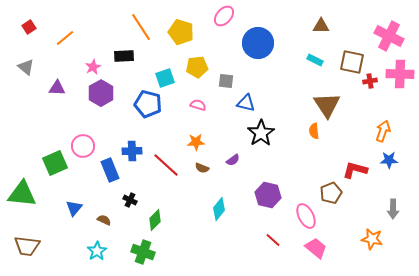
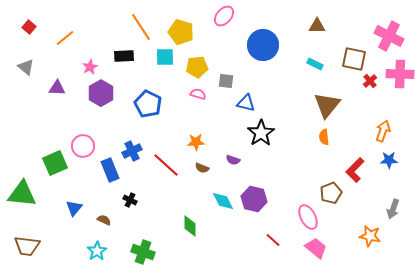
brown triangle at (321, 26): moved 4 px left
red square at (29, 27): rotated 16 degrees counterclockwise
blue circle at (258, 43): moved 5 px right, 2 px down
cyan rectangle at (315, 60): moved 4 px down
brown square at (352, 62): moved 2 px right, 3 px up
pink star at (93, 67): moved 3 px left
cyan square at (165, 78): moved 21 px up; rotated 18 degrees clockwise
red cross at (370, 81): rotated 32 degrees counterclockwise
blue pentagon at (148, 104): rotated 12 degrees clockwise
pink semicircle at (198, 105): moved 11 px up
brown triangle at (327, 105): rotated 12 degrees clockwise
orange semicircle at (314, 131): moved 10 px right, 6 px down
blue cross at (132, 151): rotated 24 degrees counterclockwise
purple semicircle at (233, 160): rotated 56 degrees clockwise
red L-shape at (355, 170): rotated 60 degrees counterclockwise
purple hexagon at (268, 195): moved 14 px left, 4 px down
cyan diamond at (219, 209): moved 4 px right, 8 px up; rotated 65 degrees counterclockwise
gray arrow at (393, 209): rotated 18 degrees clockwise
pink ellipse at (306, 216): moved 2 px right, 1 px down
green diamond at (155, 220): moved 35 px right, 6 px down; rotated 45 degrees counterclockwise
orange star at (372, 239): moved 2 px left, 3 px up
